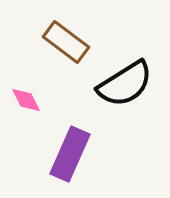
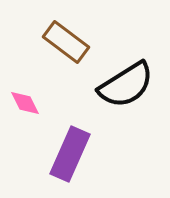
black semicircle: moved 1 px right, 1 px down
pink diamond: moved 1 px left, 3 px down
